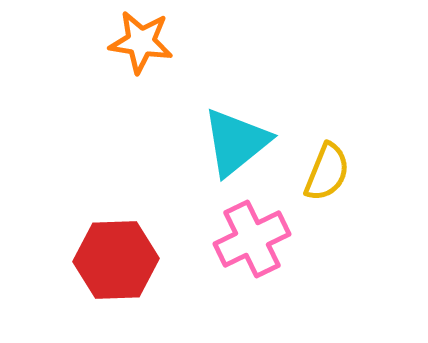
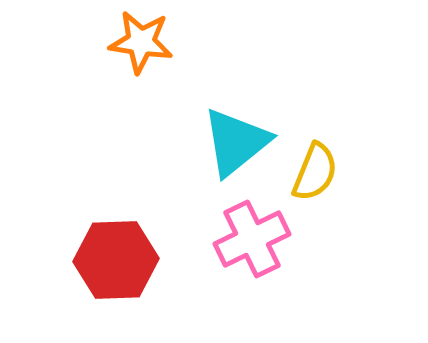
yellow semicircle: moved 12 px left
